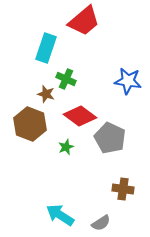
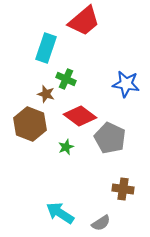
blue star: moved 2 px left, 3 px down
cyan arrow: moved 2 px up
